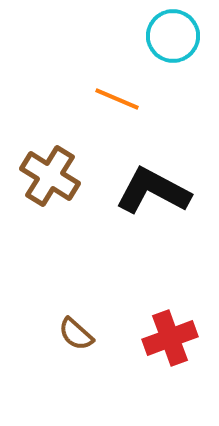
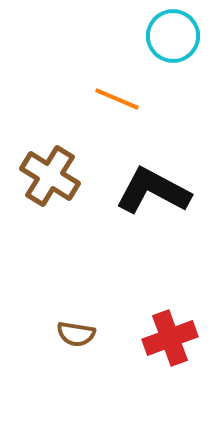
brown semicircle: rotated 33 degrees counterclockwise
